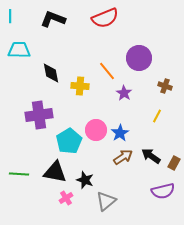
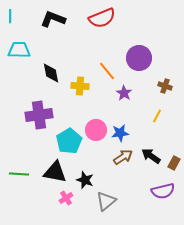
red semicircle: moved 3 px left
blue star: rotated 24 degrees clockwise
